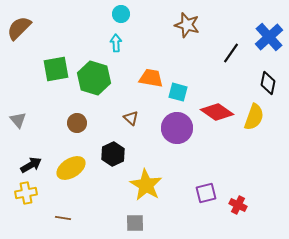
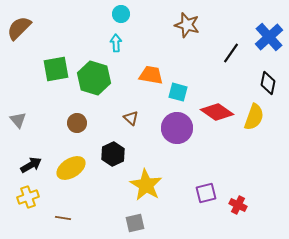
orange trapezoid: moved 3 px up
yellow cross: moved 2 px right, 4 px down; rotated 10 degrees counterclockwise
gray square: rotated 12 degrees counterclockwise
